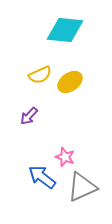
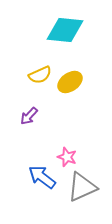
pink star: moved 2 px right
